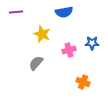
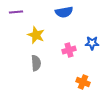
yellow star: moved 6 px left, 1 px down
gray semicircle: rotated 133 degrees clockwise
